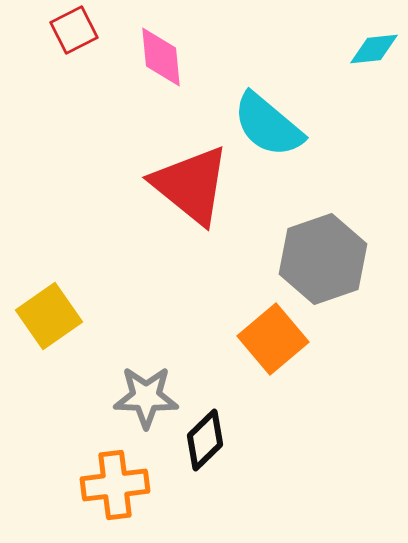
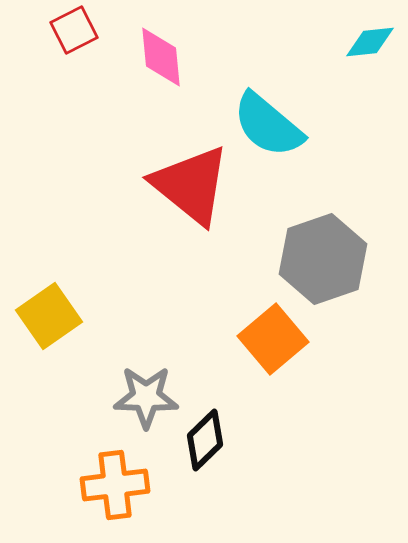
cyan diamond: moved 4 px left, 7 px up
